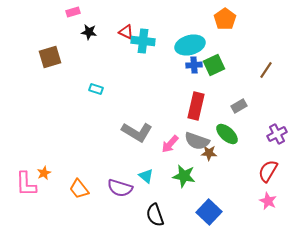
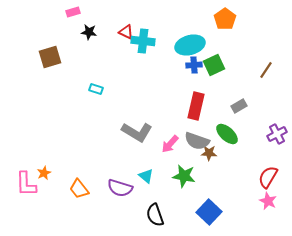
red semicircle: moved 6 px down
